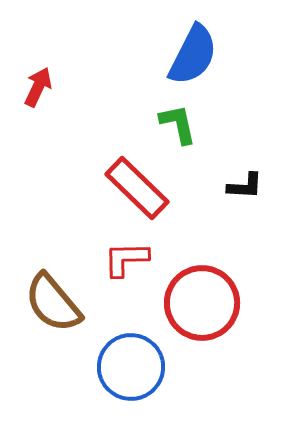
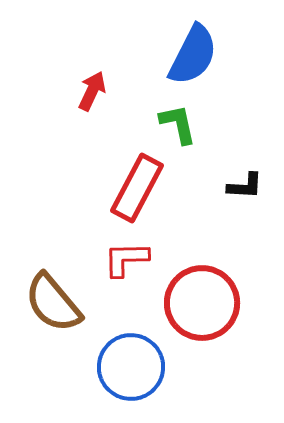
red arrow: moved 54 px right, 4 px down
red rectangle: rotated 74 degrees clockwise
